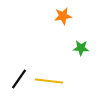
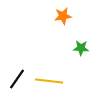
black line: moved 2 px left
